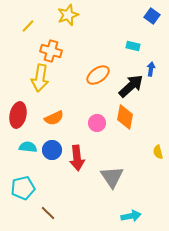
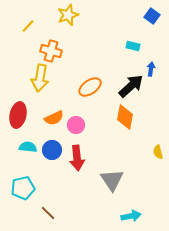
orange ellipse: moved 8 px left, 12 px down
pink circle: moved 21 px left, 2 px down
gray triangle: moved 3 px down
